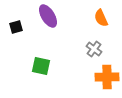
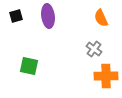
purple ellipse: rotated 25 degrees clockwise
black square: moved 11 px up
green square: moved 12 px left
orange cross: moved 1 px left, 1 px up
